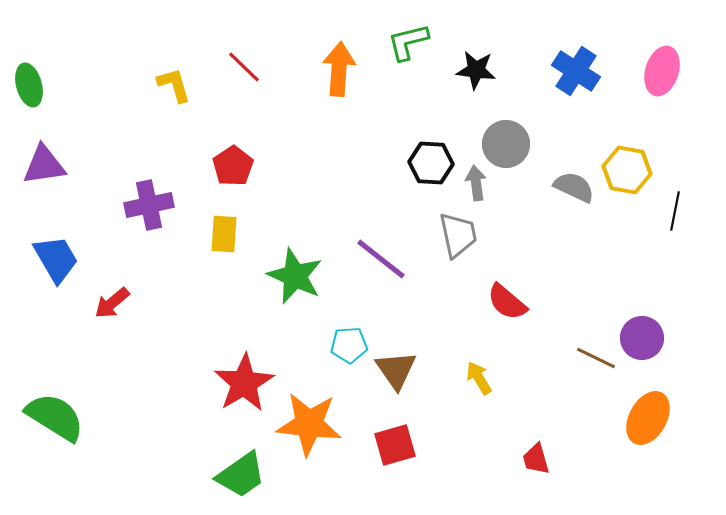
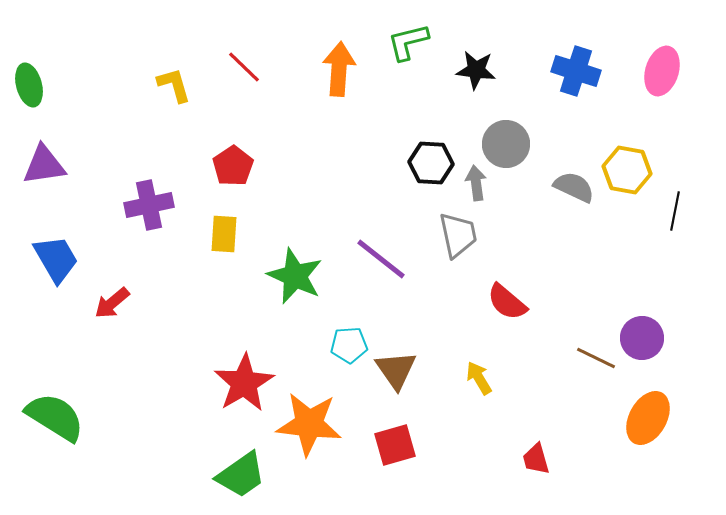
blue cross: rotated 15 degrees counterclockwise
